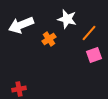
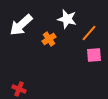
white arrow: rotated 20 degrees counterclockwise
pink square: rotated 14 degrees clockwise
red cross: rotated 32 degrees clockwise
